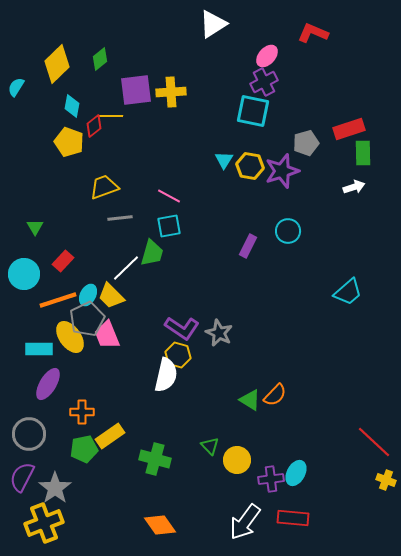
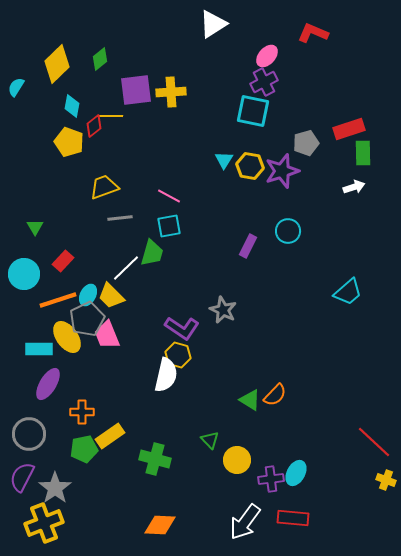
gray star at (219, 333): moved 4 px right, 23 px up
yellow ellipse at (70, 337): moved 3 px left
green triangle at (210, 446): moved 6 px up
orange diamond at (160, 525): rotated 52 degrees counterclockwise
